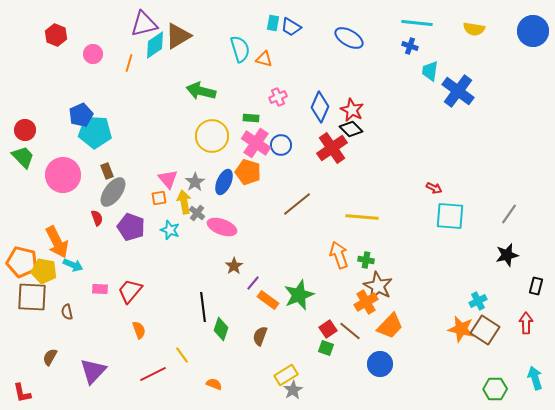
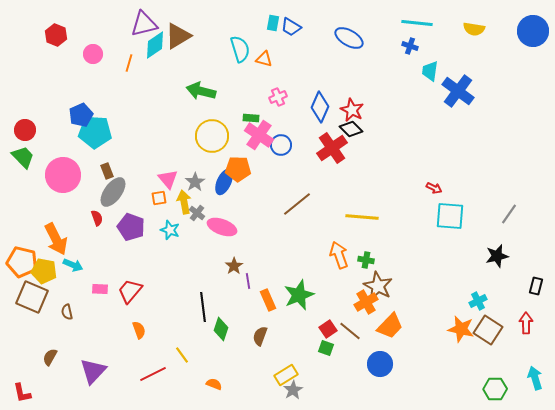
pink cross at (256, 143): moved 3 px right, 8 px up
orange pentagon at (248, 172): moved 10 px left, 3 px up; rotated 15 degrees counterclockwise
orange arrow at (57, 242): moved 1 px left, 3 px up
black star at (507, 255): moved 10 px left, 1 px down
purple line at (253, 283): moved 5 px left, 2 px up; rotated 49 degrees counterclockwise
brown square at (32, 297): rotated 20 degrees clockwise
orange rectangle at (268, 300): rotated 30 degrees clockwise
brown square at (485, 330): moved 3 px right
